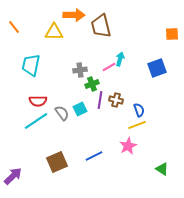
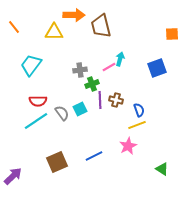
cyan trapezoid: rotated 25 degrees clockwise
purple line: rotated 12 degrees counterclockwise
